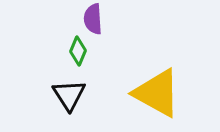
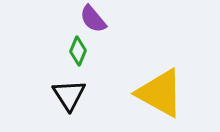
purple semicircle: rotated 36 degrees counterclockwise
yellow triangle: moved 3 px right
